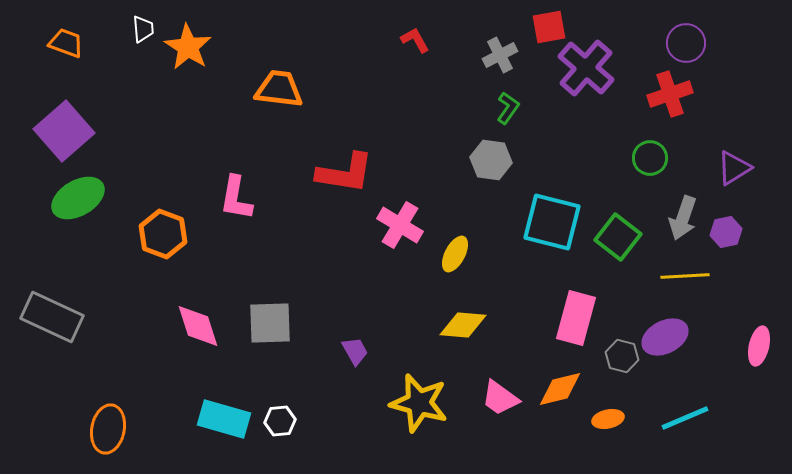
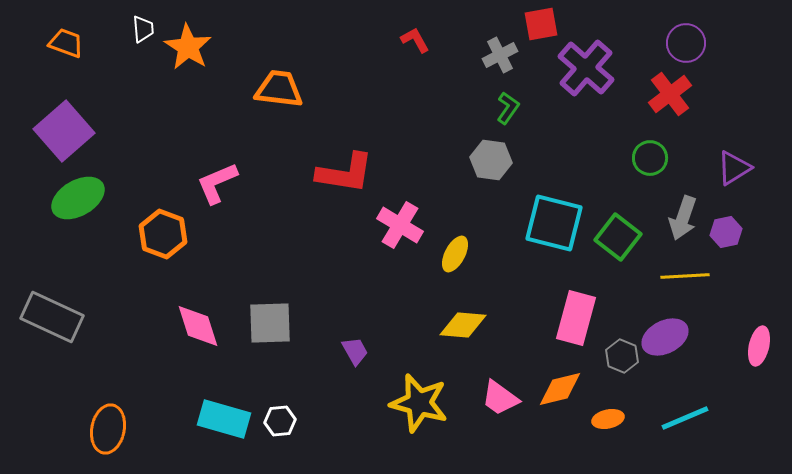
red square at (549, 27): moved 8 px left, 3 px up
red cross at (670, 94): rotated 18 degrees counterclockwise
pink L-shape at (236, 198): moved 19 px left, 15 px up; rotated 57 degrees clockwise
cyan square at (552, 222): moved 2 px right, 1 px down
gray hexagon at (622, 356): rotated 8 degrees clockwise
